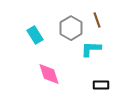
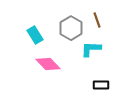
pink diamond: moved 1 px left, 10 px up; rotated 25 degrees counterclockwise
